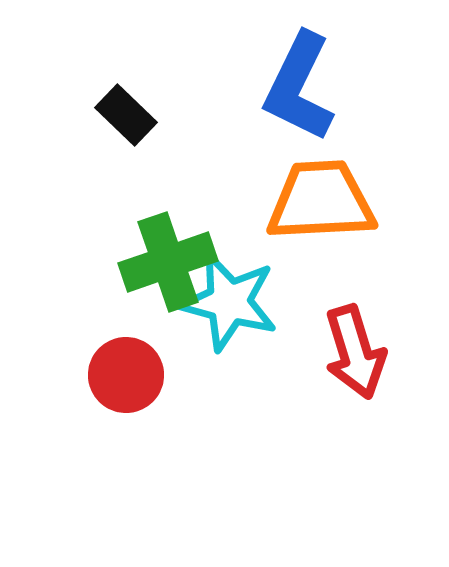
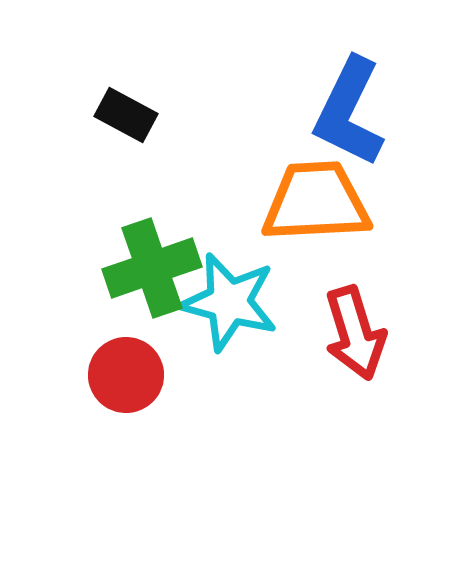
blue L-shape: moved 50 px right, 25 px down
black rectangle: rotated 16 degrees counterclockwise
orange trapezoid: moved 5 px left, 1 px down
green cross: moved 16 px left, 6 px down
red arrow: moved 19 px up
